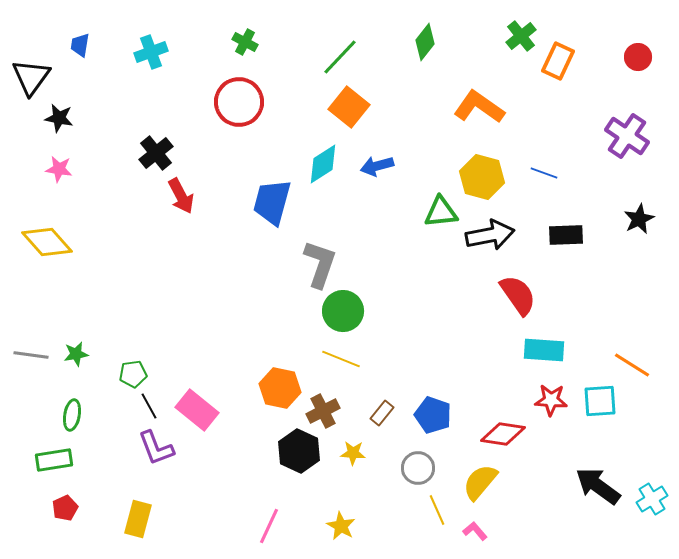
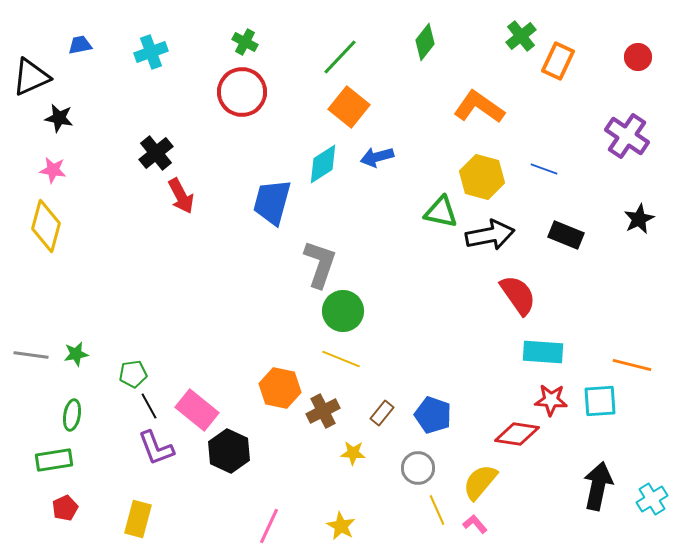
blue trapezoid at (80, 45): rotated 70 degrees clockwise
black triangle at (31, 77): rotated 30 degrees clockwise
red circle at (239, 102): moved 3 px right, 10 px up
blue arrow at (377, 166): moved 9 px up
pink star at (59, 169): moved 6 px left, 1 px down
blue line at (544, 173): moved 4 px up
green triangle at (441, 212): rotated 18 degrees clockwise
black rectangle at (566, 235): rotated 24 degrees clockwise
yellow diamond at (47, 242): moved 1 px left, 16 px up; rotated 57 degrees clockwise
cyan rectangle at (544, 350): moved 1 px left, 2 px down
orange line at (632, 365): rotated 18 degrees counterclockwise
red diamond at (503, 434): moved 14 px right
black hexagon at (299, 451): moved 70 px left
black arrow at (598, 486): rotated 66 degrees clockwise
pink L-shape at (475, 531): moved 7 px up
